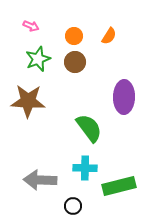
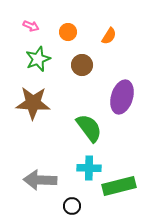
orange circle: moved 6 px left, 4 px up
brown circle: moved 7 px right, 3 px down
purple ellipse: moved 2 px left; rotated 16 degrees clockwise
brown star: moved 5 px right, 2 px down
cyan cross: moved 4 px right
black circle: moved 1 px left
